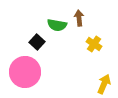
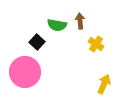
brown arrow: moved 1 px right, 3 px down
yellow cross: moved 2 px right
